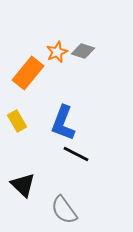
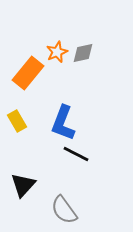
gray diamond: moved 2 px down; rotated 30 degrees counterclockwise
black triangle: rotated 28 degrees clockwise
